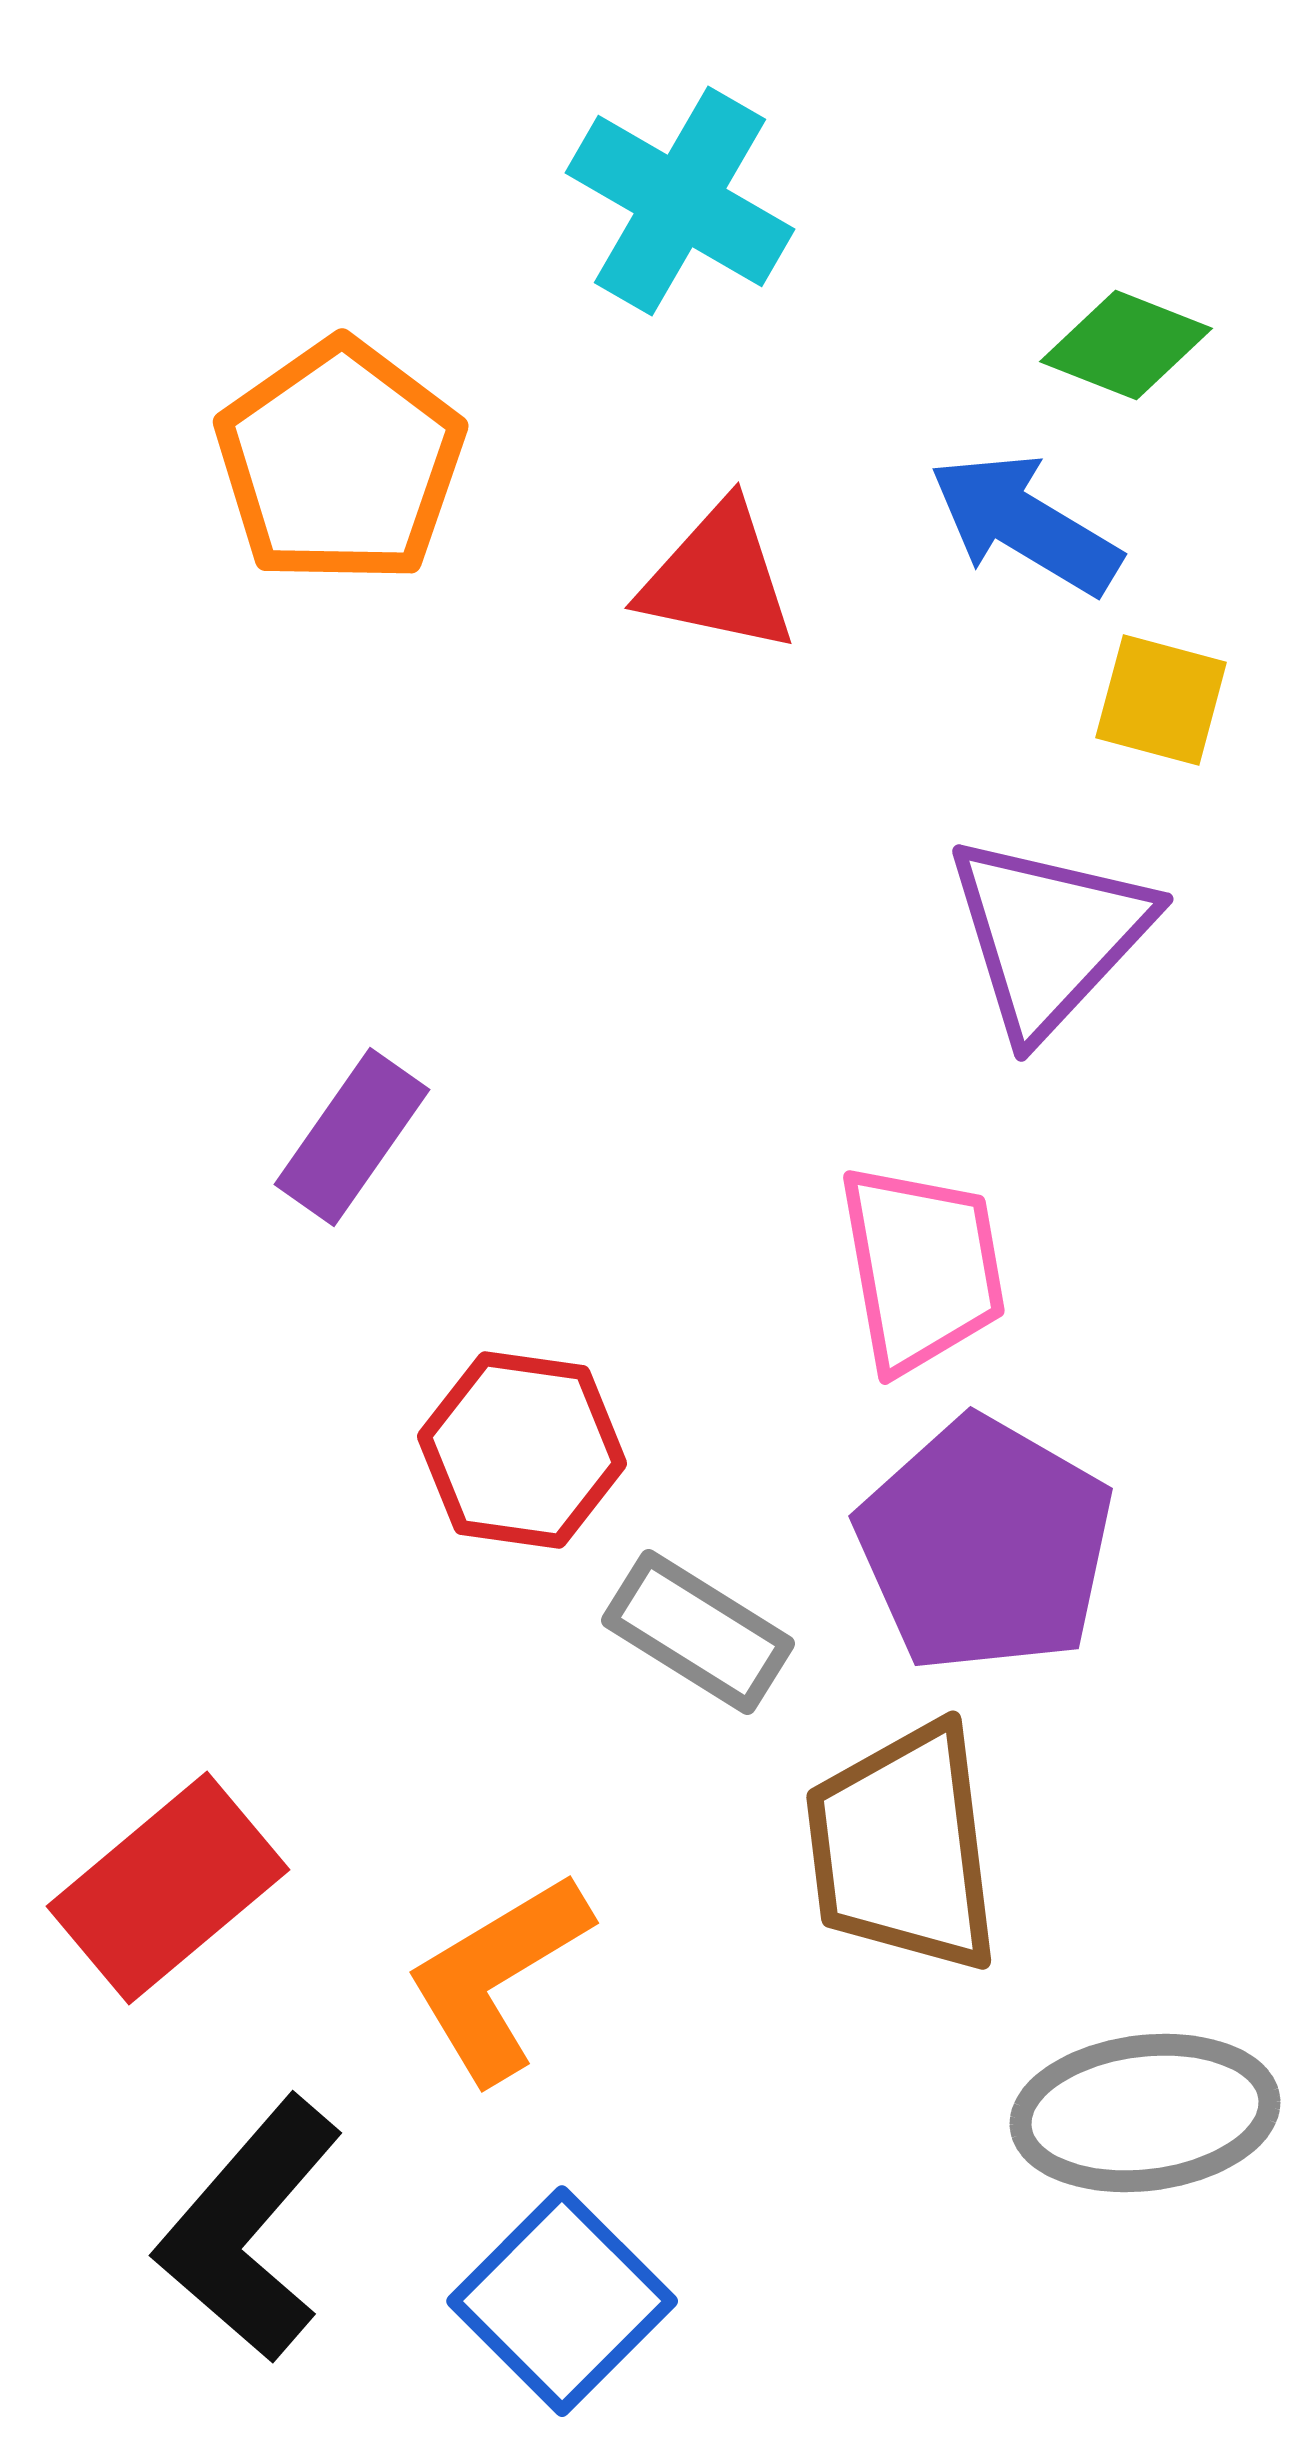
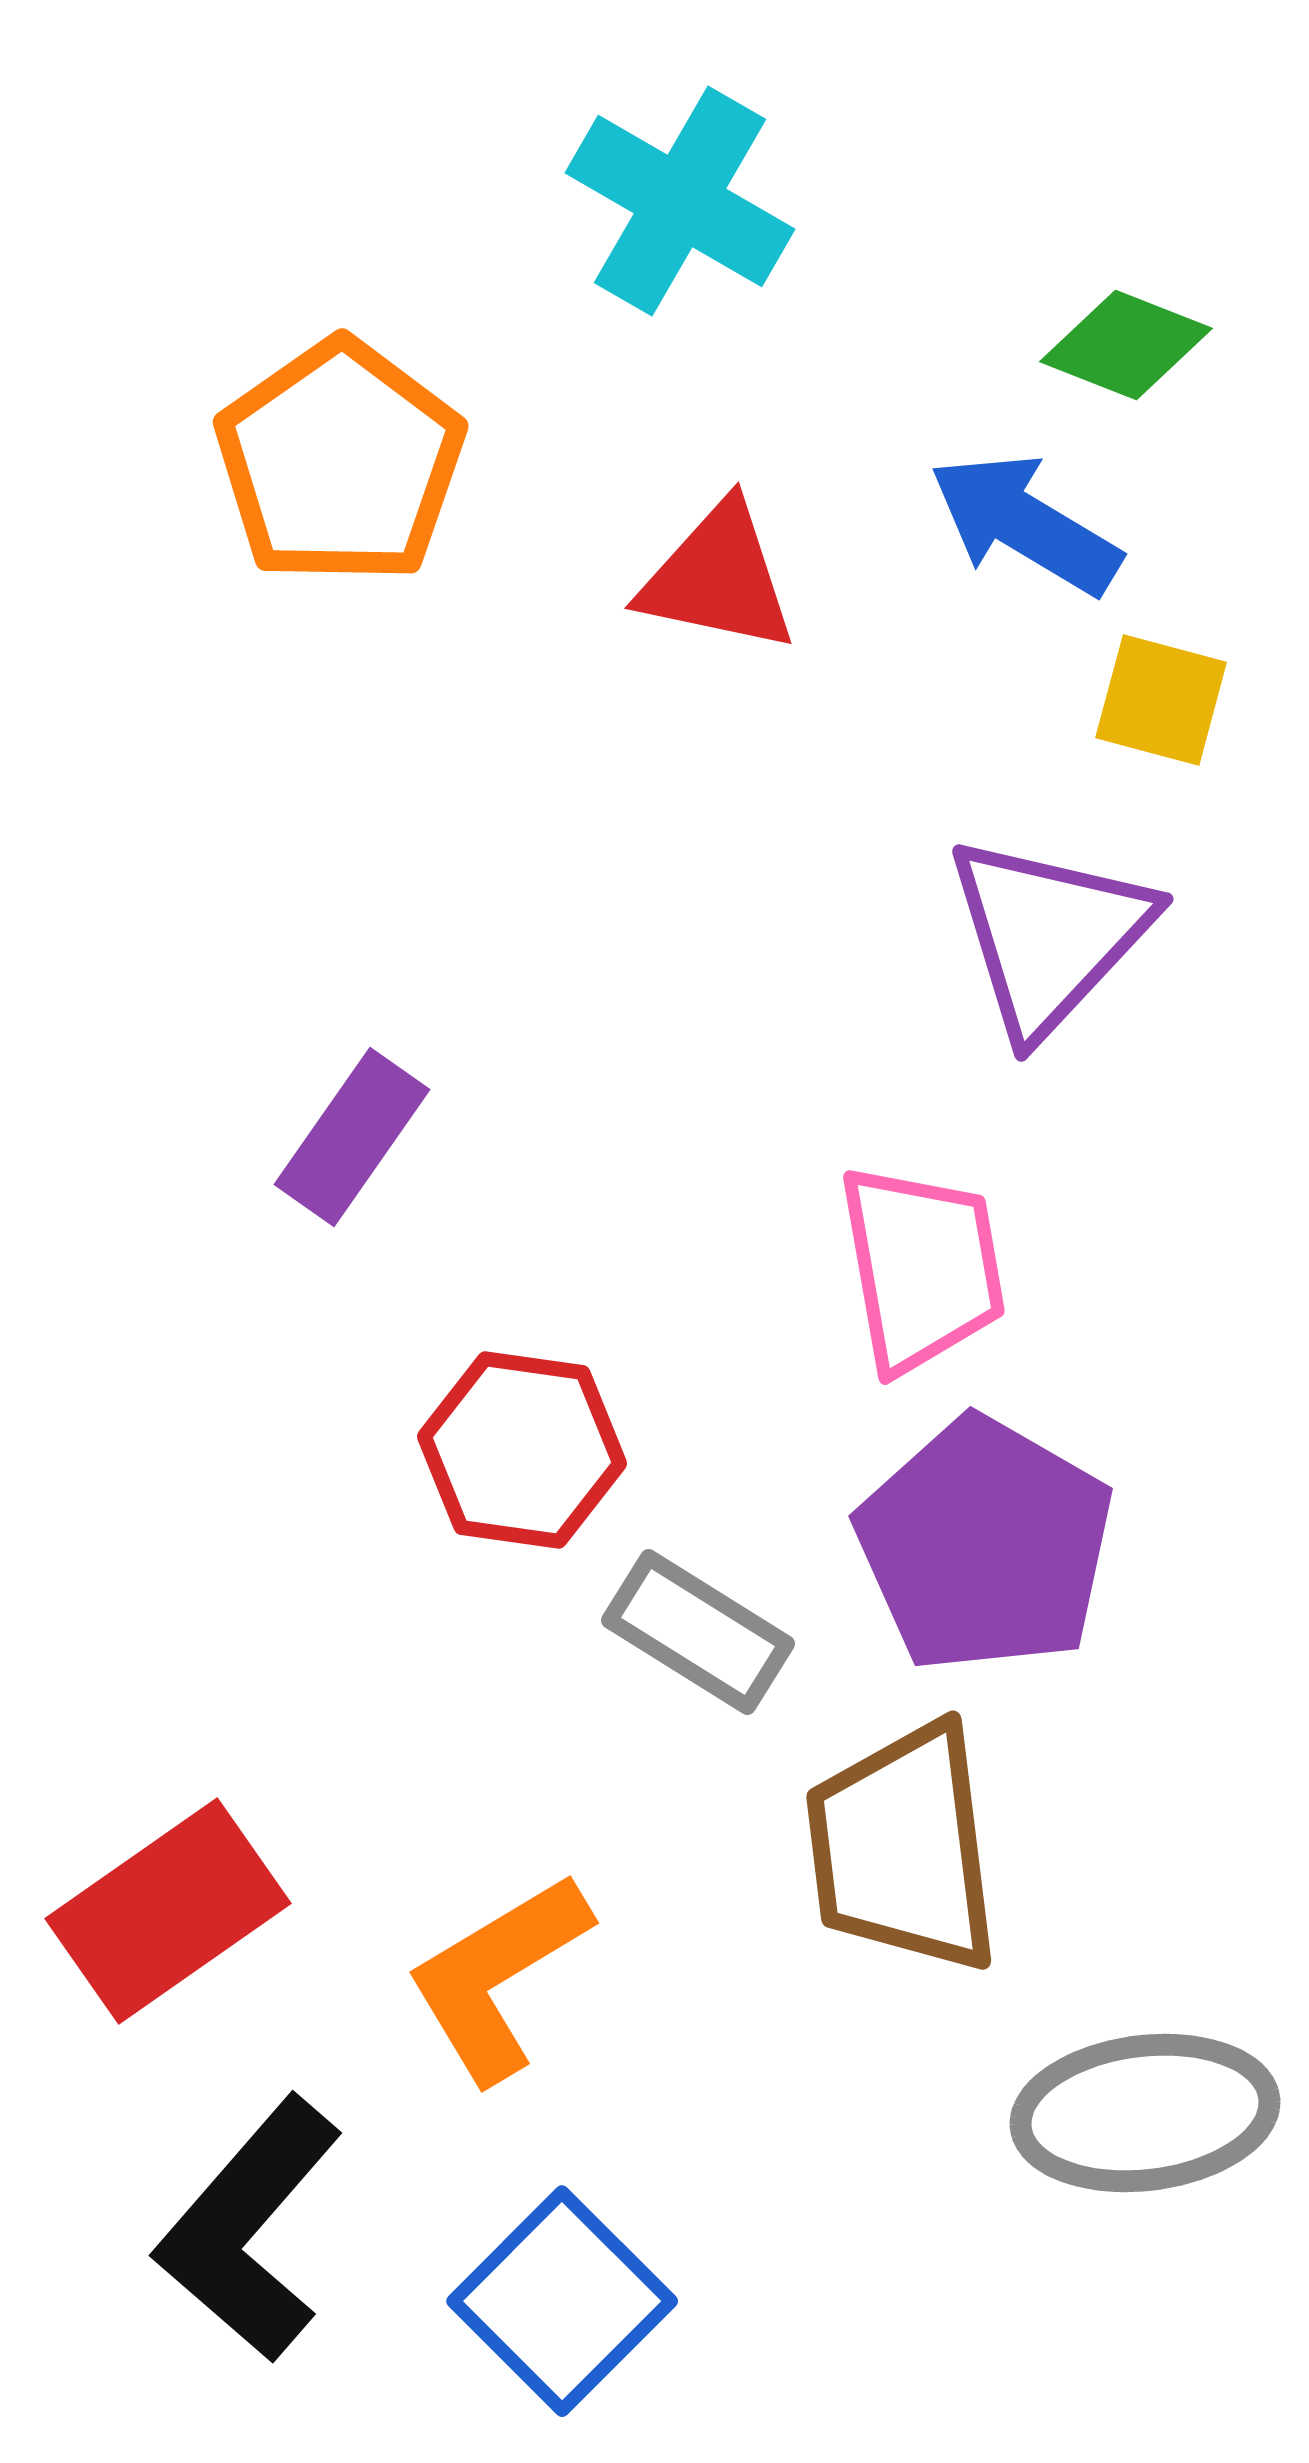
red rectangle: moved 23 px down; rotated 5 degrees clockwise
